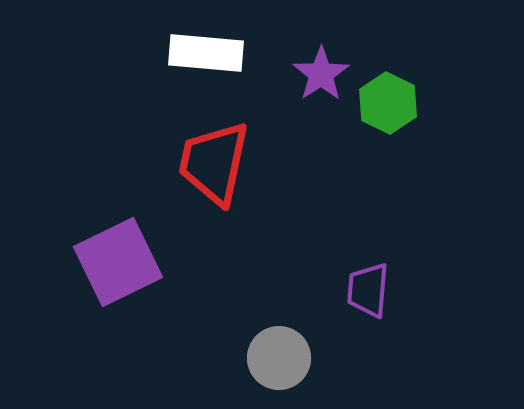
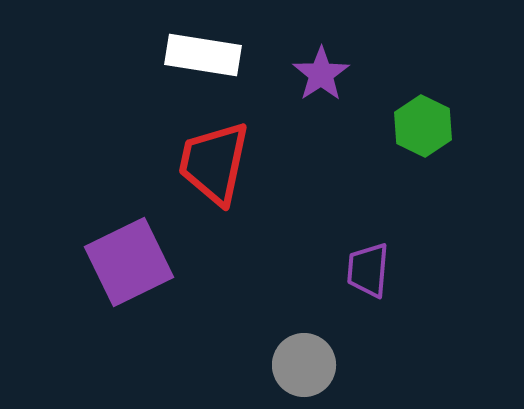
white rectangle: moved 3 px left, 2 px down; rotated 4 degrees clockwise
green hexagon: moved 35 px right, 23 px down
purple square: moved 11 px right
purple trapezoid: moved 20 px up
gray circle: moved 25 px right, 7 px down
